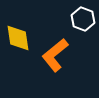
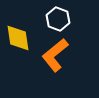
white hexagon: moved 25 px left
